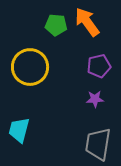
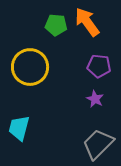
purple pentagon: rotated 20 degrees clockwise
purple star: rotated 30 degrees clockwise
cyan trapezoid: moved 2 px up
gray trapezoid: rotated 36 degrees clockwise
